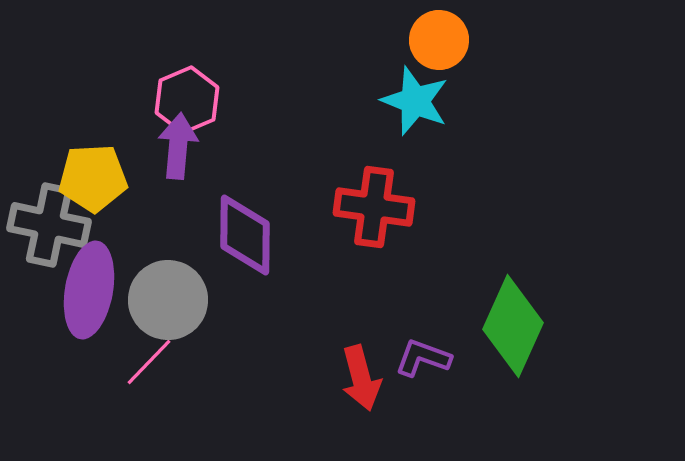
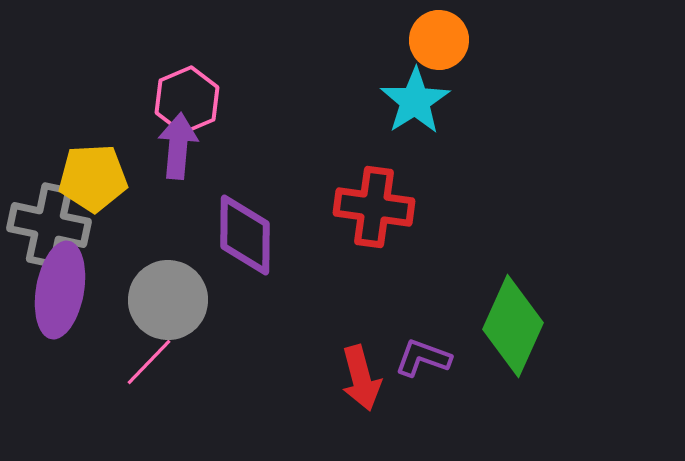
cyan star: rotated 18 degrees clockwise
purple ellipse: moved 29 px left
